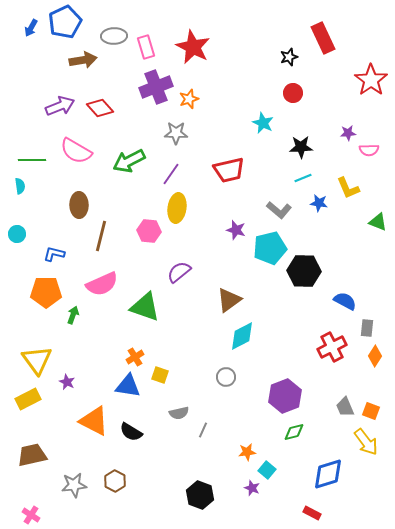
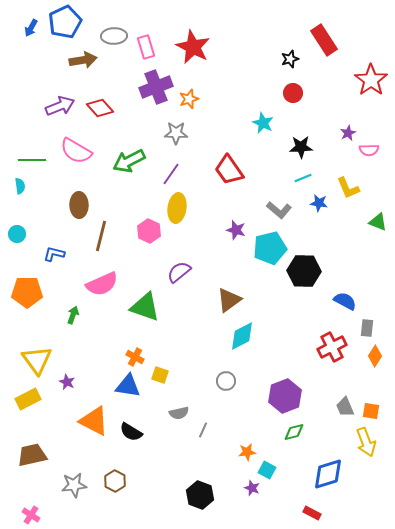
red rectangle at (323, 38): moved 1 px right, 2 px down; rotated 8 degrees counterclockwise
black star at (289, 57): moved 1 px right, 2 px down
purple star at (348, 133): rotated 21 degrees counterclockwise
red trapezoid at (229, 170): rotated 68 degrees clockwise
pink hexagon at (149, 231): rotated 20 degrees clockwise
orange pentagon at (46, 292): moved 19 px left
orange cross at (135, 357): rotated 30 degrees counterclockwise
gray circle at (226, 377): moved 4 px down
orange square at (371, 411): rotated 12 degrees counterclockwise
yellow arrow at (366, 442): rotated 16 degrees clockwise
cyan square at (267, 470): rotated 12 degrees counterclockwise
